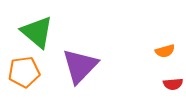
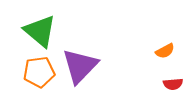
green triangle: moved 3 px right, 1 px up
orange semicircle: rotated 12 degrees counterclockwise
orange pentagon: moved 15 px right
